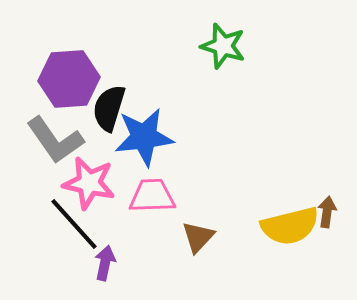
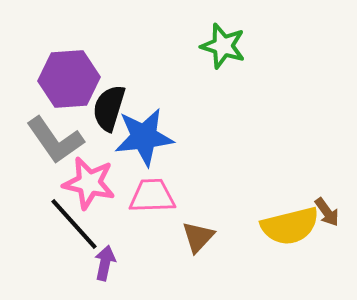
brown arrow: rotated 136 degrees clockwise
